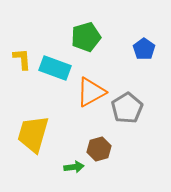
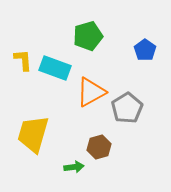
green pentagon: moved 2 px right, 1 px up
blue pentagon: moved 1 px right, 1 px down
yellow L-shape: moved 1 px right, 1 px down
brown hexagon: moved 2 px up
